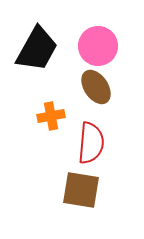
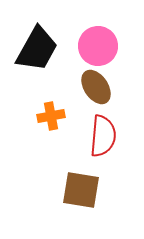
red semicircle: moved 12 px right, 7 px up
